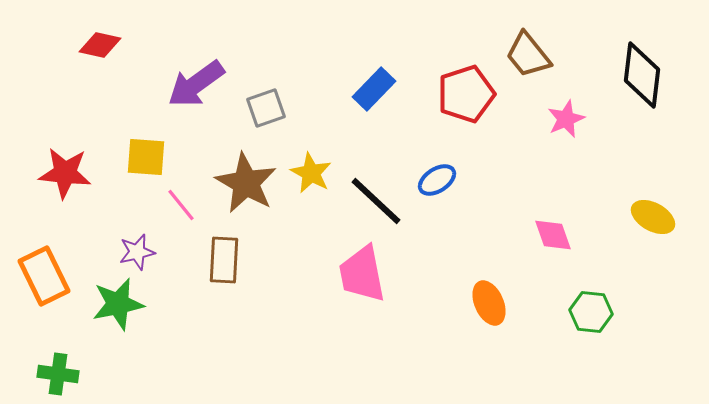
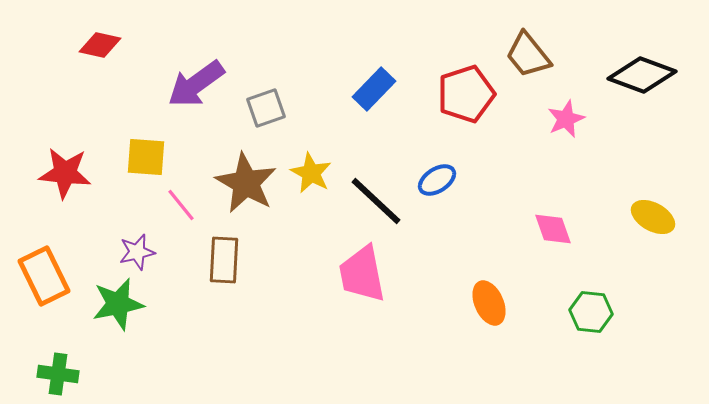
black diamond: rotated 76 degrees counterclockwise
pink diamond: moved 6 px up
